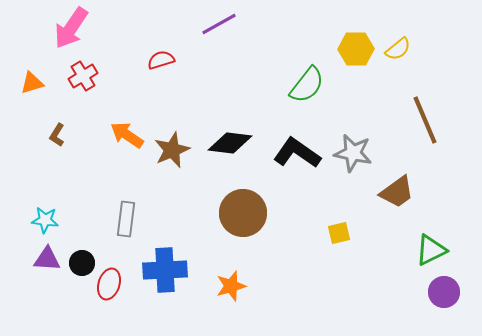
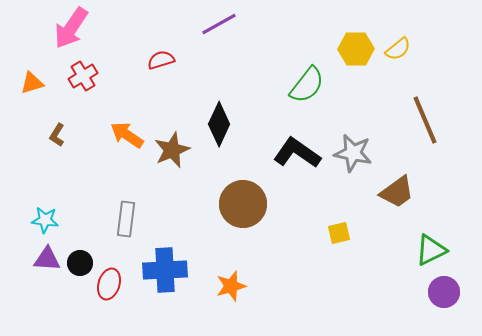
black diamond: moved 11 px left, 19 px up; rotated 72 degrees counterclockwise
brown circle: moved 9 px up
black circle: moved 2 px left
